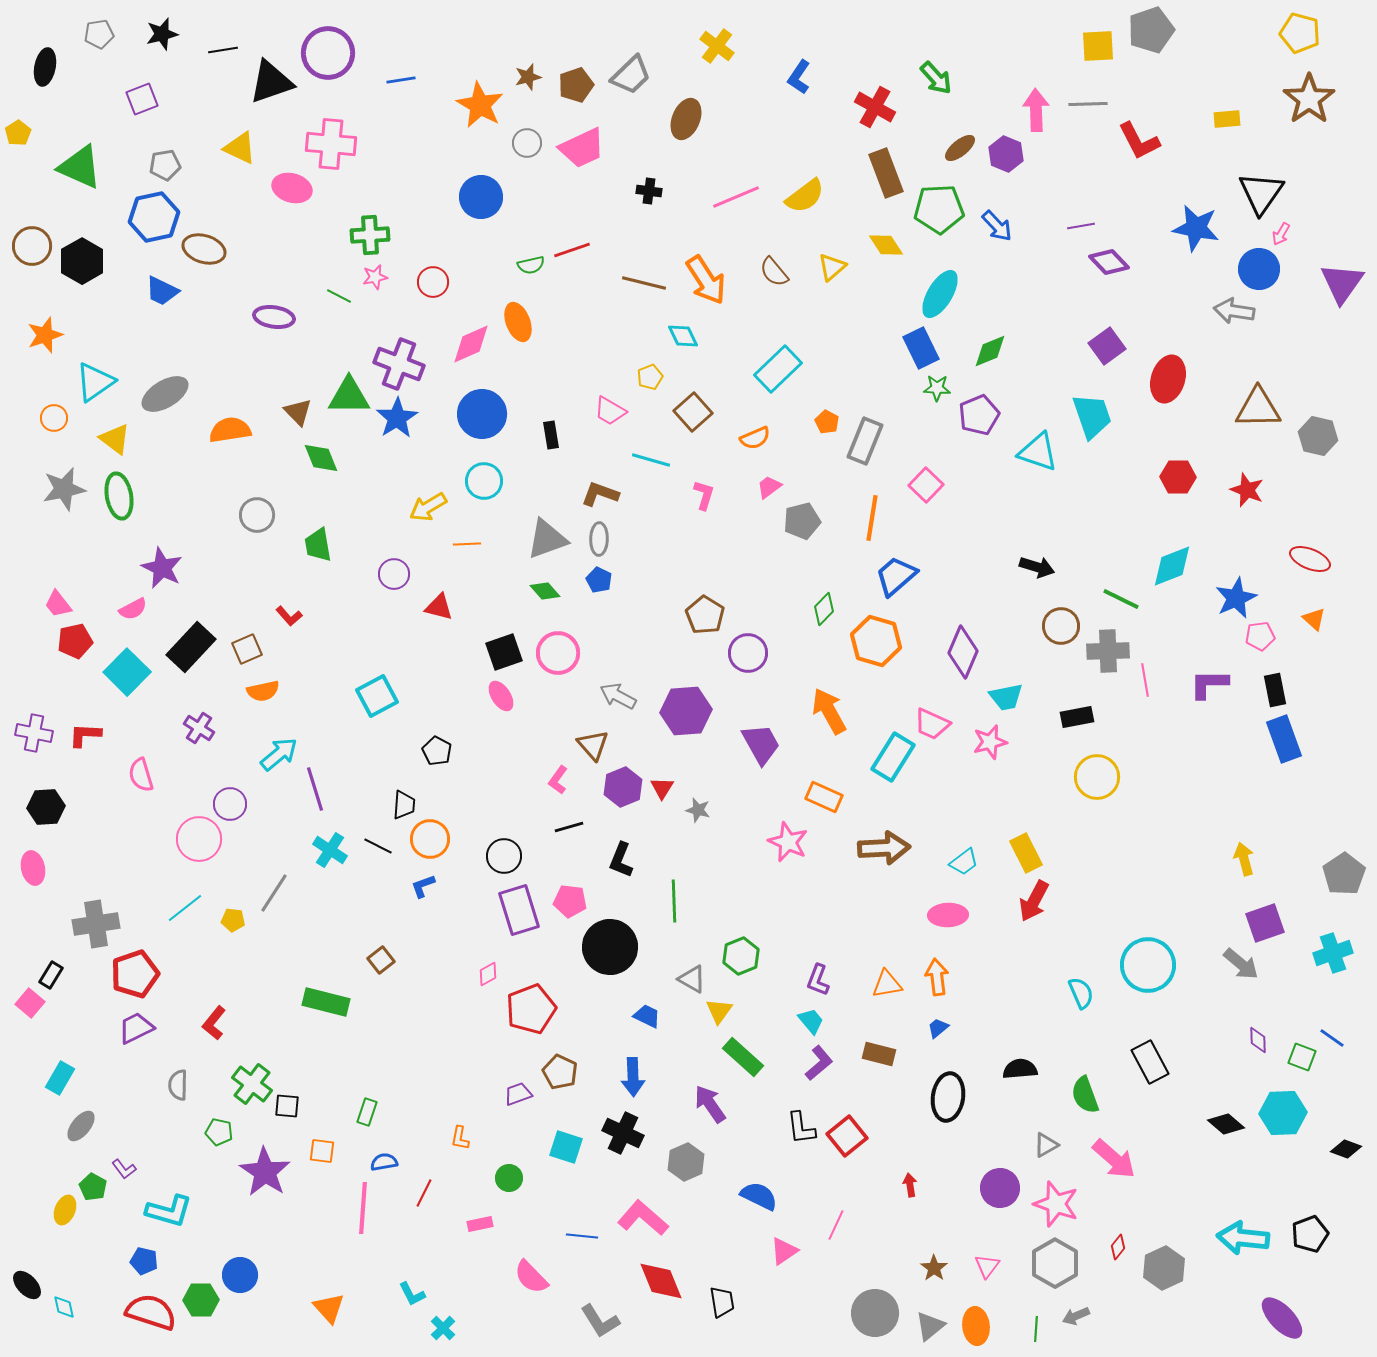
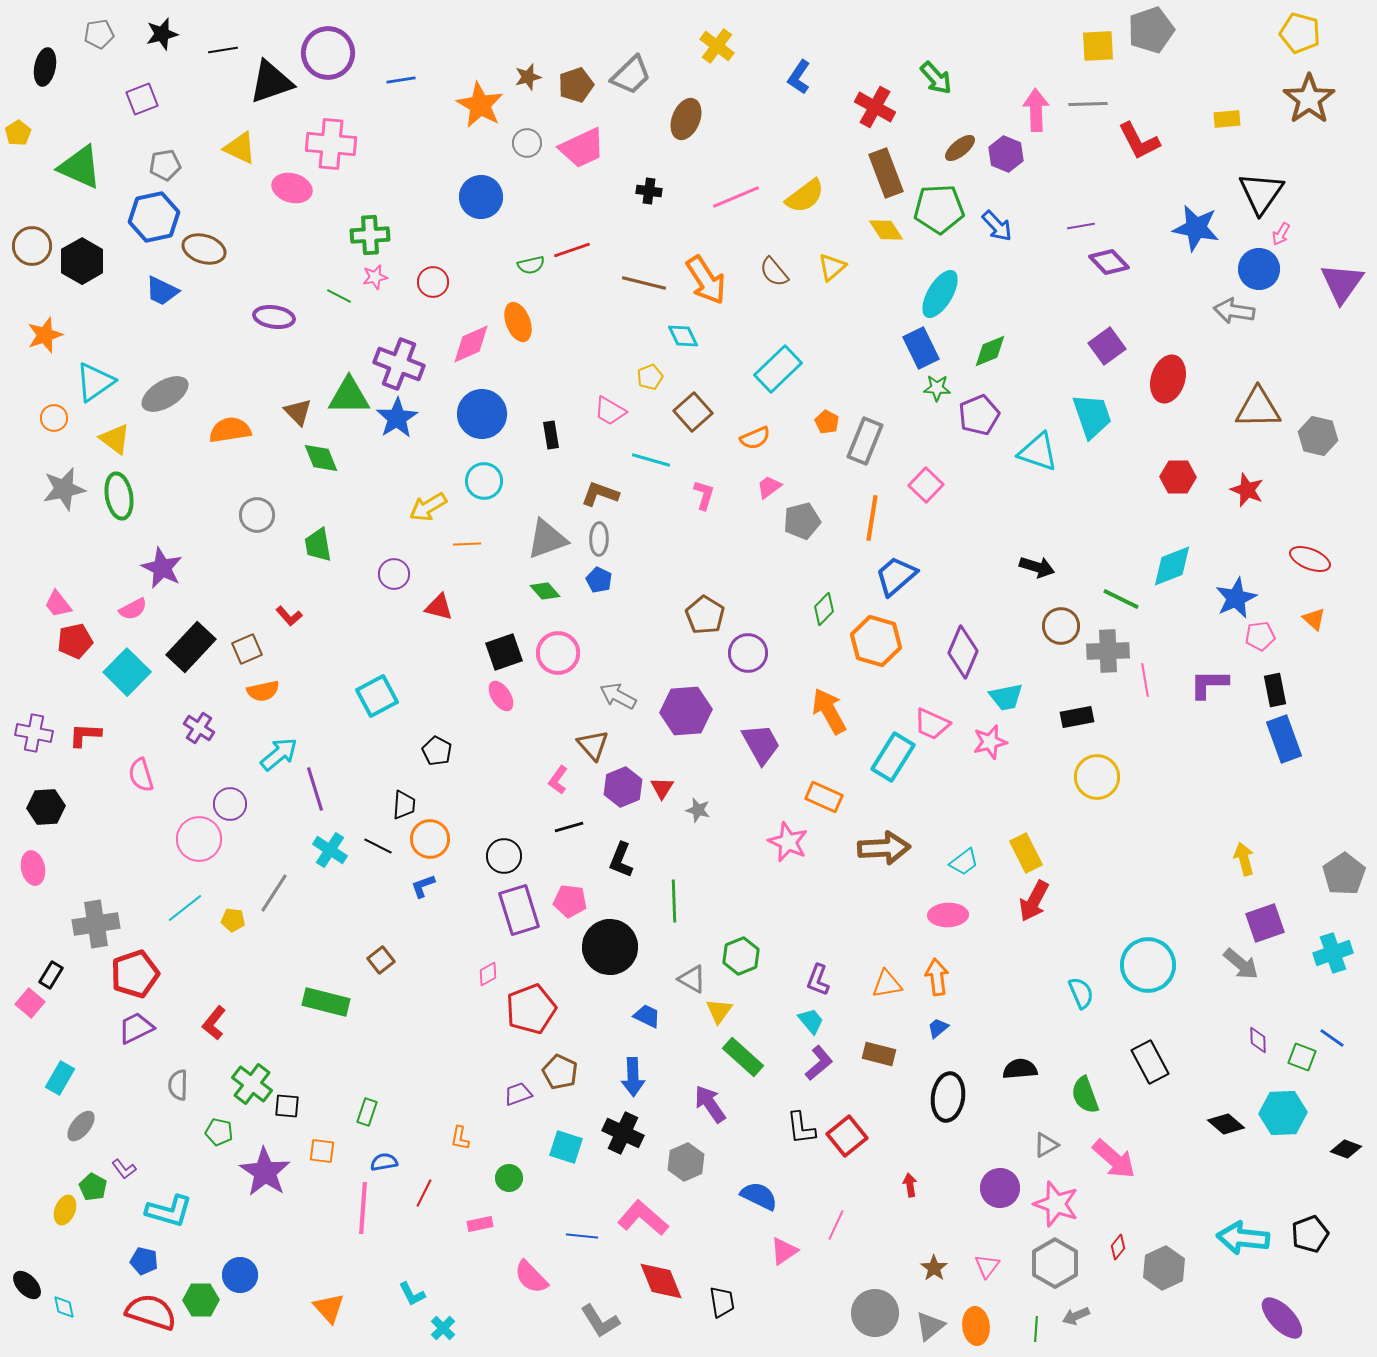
yellow diamond at (886, 245): moved 15 px up
